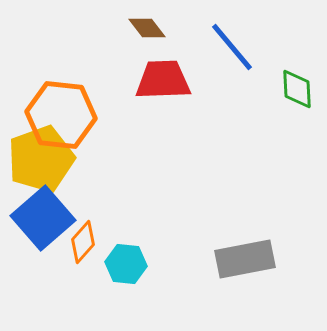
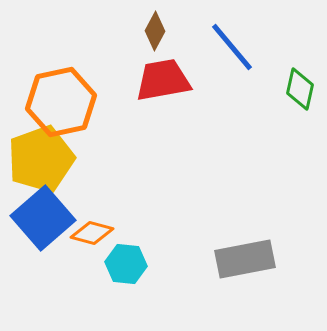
brown diamond: moved 8 px right, 3 px down; rotated 66 degrees clockwise
red trapezoid: rotated 8 degrees counterclockwise
green diamond: moved 3 px right; rotated 15 degrees clockwise
orange hexagon: moved 13 px up; rotated 18 degrees counterclockwise
orange diamond: moved 9 px right, 9 px up; rotated 63 degrees clockwise
